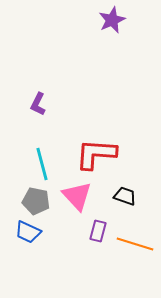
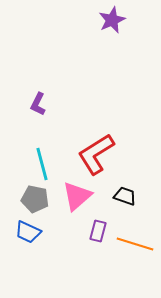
red L-shape: rotated 36 degrees counterclockwise
pink triangle: rotated 32 degrees clockwise
gray pentagon: moved 1 px left, 2 px up
